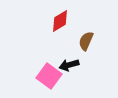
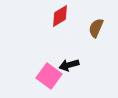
red diamond: moved 5 px up
brown semicircle: moved 10 px right, 13 px up
